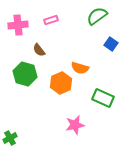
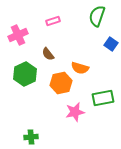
green semicircle: rotated 35 degrees counterclockwise
pink rectangle: moved 2 px right, 1 px down
pink cross: moved 10 px down; rotated 18 degrees counterclockwise
brown semicircle: moved 9 px right, 4 px down
green hexagon: rotated 20 degrees clockwise
orange hexagon: rotated 10 degrees clockwise
green rectangle: rotated 35 degrees counterclockwise
pink star: moved 13 px up
green cross: moved 21 px right, 1 px up; rotated 24 degrees clockwise
